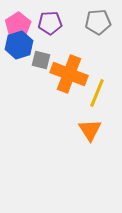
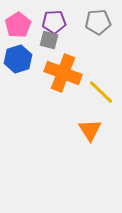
purple pentagon: moved 4 px right, 1 px up
blue hexagon: moved 1 px left, 14 px down
gray square: moved 8 px right, 20 px up
orange cross: moved 6 px left, 1 px up
yellow line: moved 4 px right, 1 px up; rotated 68 degrees counterclockwise
